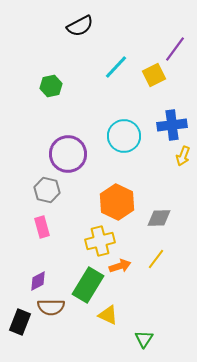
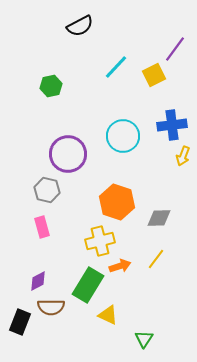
cyan circle: moved 1 px left
orange hexagon: rotated 8 degrees counterclockwise
